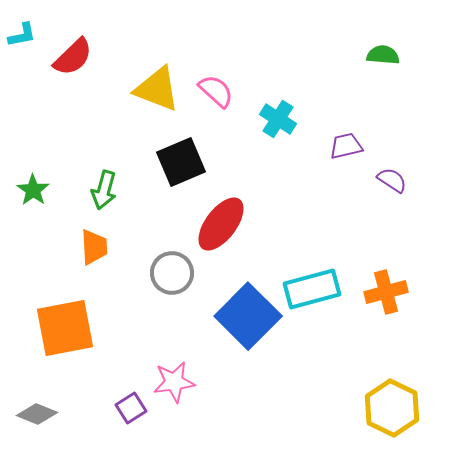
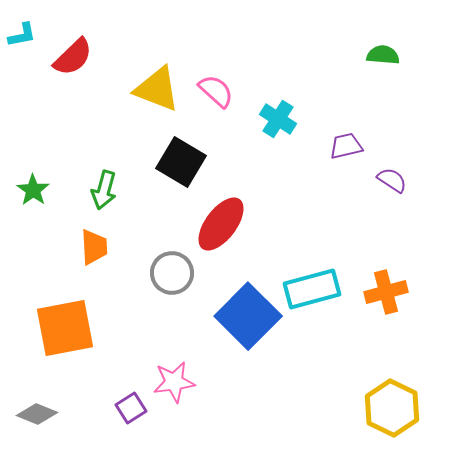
black square: rotated 36 degrees counterclockwise
